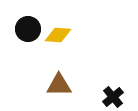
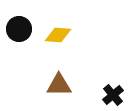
black circle: moved 9 px left
black cross: moved 2 px up
